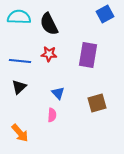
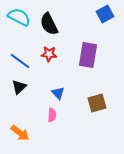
cyan semicircle: rotated 25 degrees clockwise
blue line: rotated 30 degrees clockwise
orange arrow: rotated 12 degrees counterclockwise
